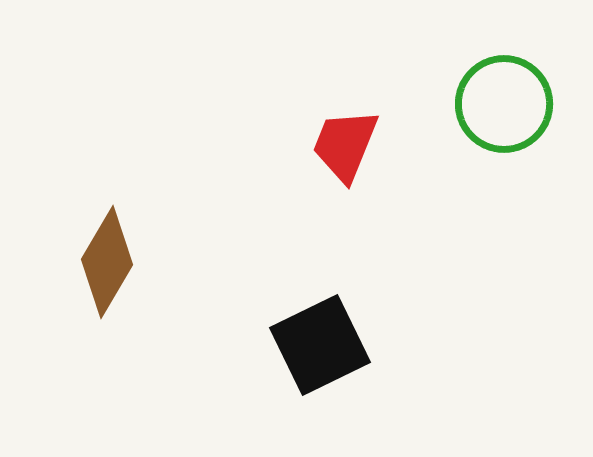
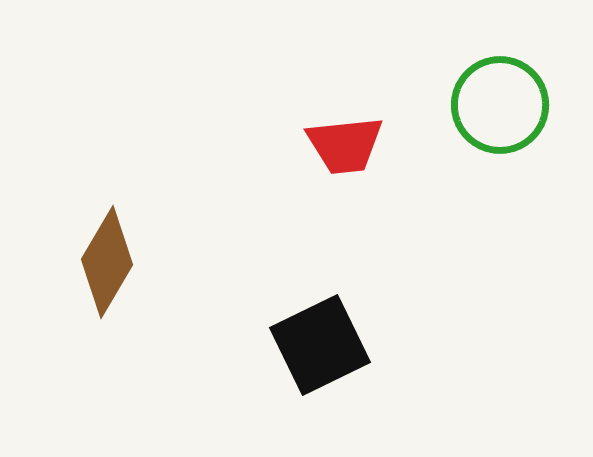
green circle: moved 4 px left, 1 px down
red trapezoid: rotated 118 degrees counterclockwise
